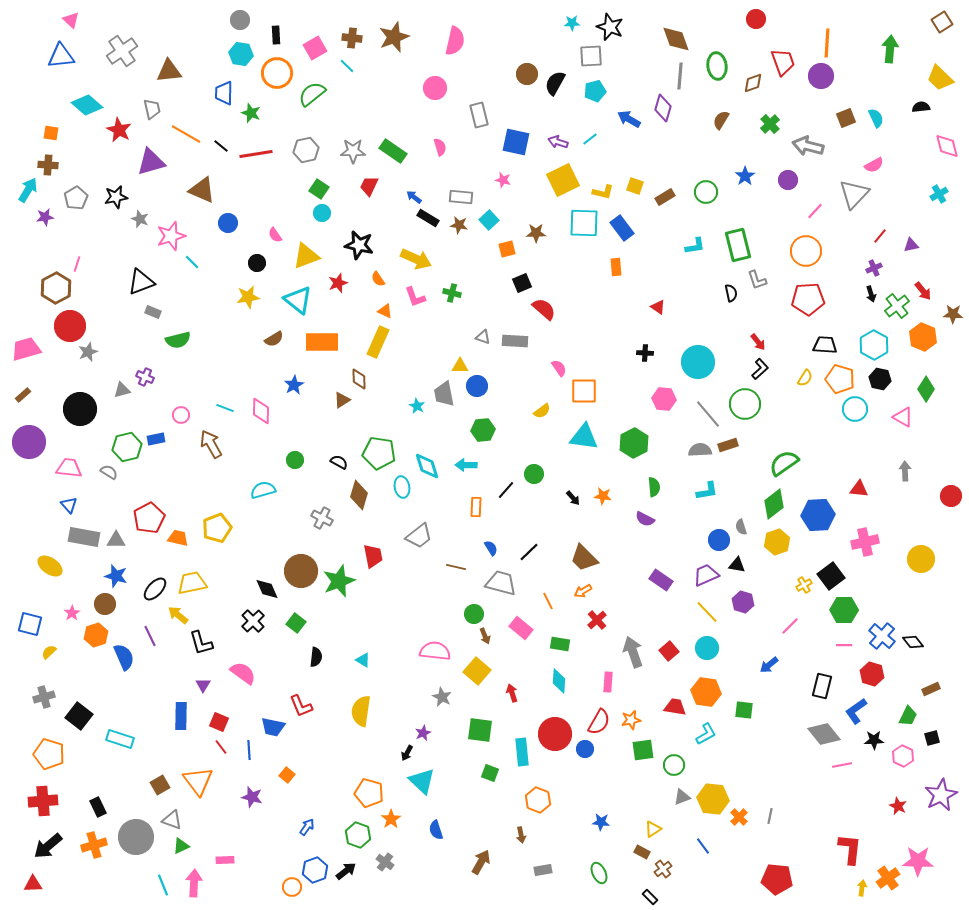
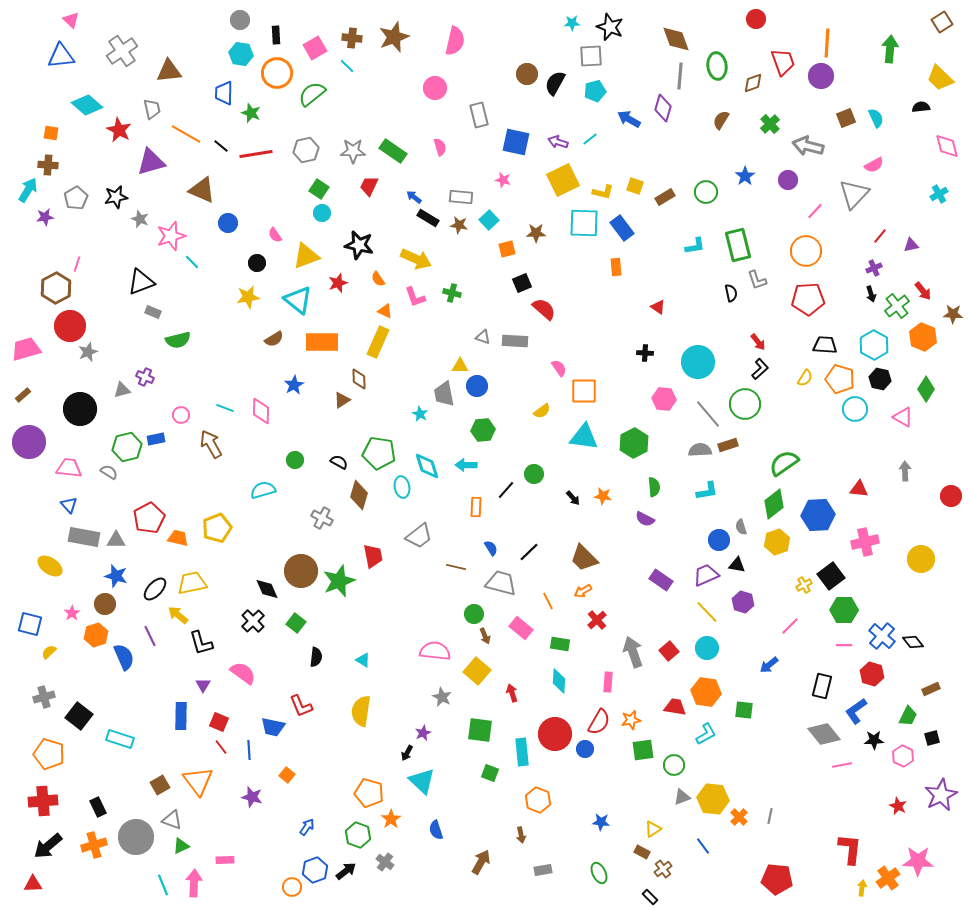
cyan star at (417, 406): moved 3 px right, 8 px down
